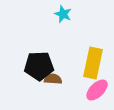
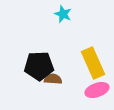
yellow rectangle: rotated 36 degrees counterclockwise
pink ellipse: rotated 25 degrees clockwise
